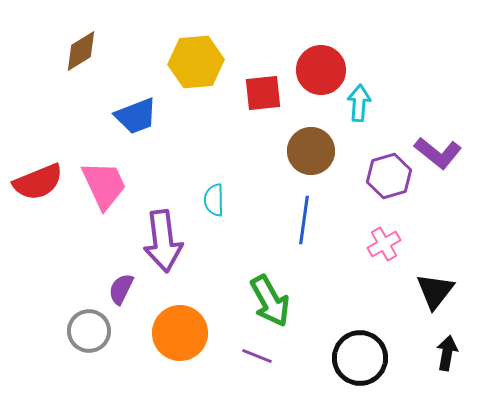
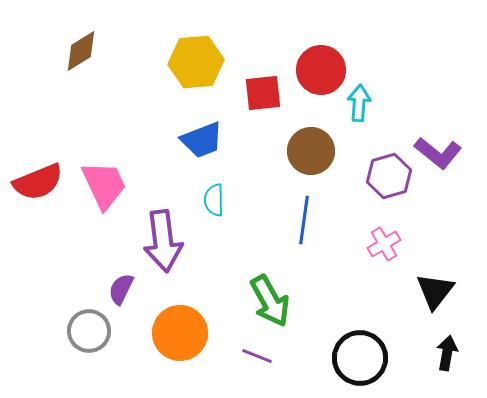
blue trapezoid: moved 66 px right, 24 px down
